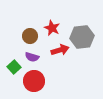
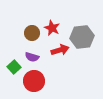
brown circle: moved 2 px right, 3 px up
